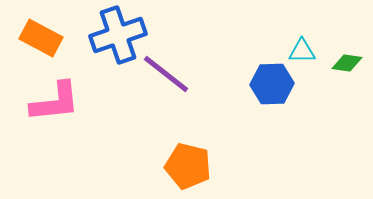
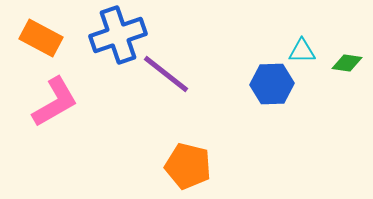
pink L-shape: rotated 24 degrees counterclockwise
